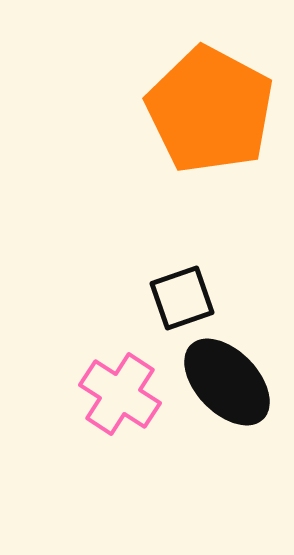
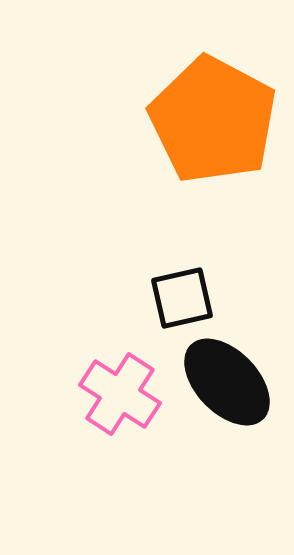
orange pentagon: moved 3 px right, 10 px down
black square: rotated 6 degrees clockwise
